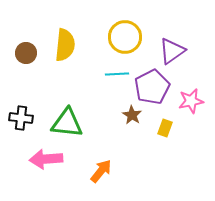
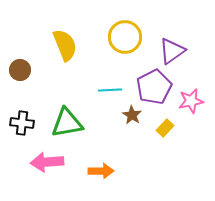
yellow semicircle: rotated 28 degrees counterclockwise
brown circle: moved 6 px left, 17 px down
cyan line: moved 7 px left, 16 px down
purple pentagon: moved 2 px right
black cross: moved 1 px right, 5 px down
green triangle: rotated 16 degrees counterclockwise
yellow rectangle: rotated 24 degrees clockwise
pink arrow: moved 1 px right, 3 px down
orange arrow: rotated 50 degrees clockwise
